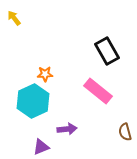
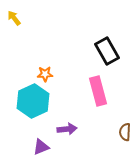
pink rectangle: rotated 36 degrees clockwise
brown semicircle: rotated 18 degrees clockwise
